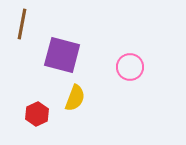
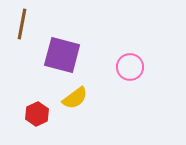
yellow semicircle: rotated 32 degrees clockwise
